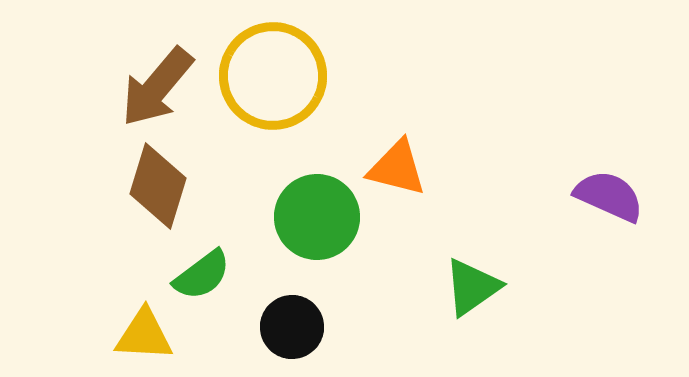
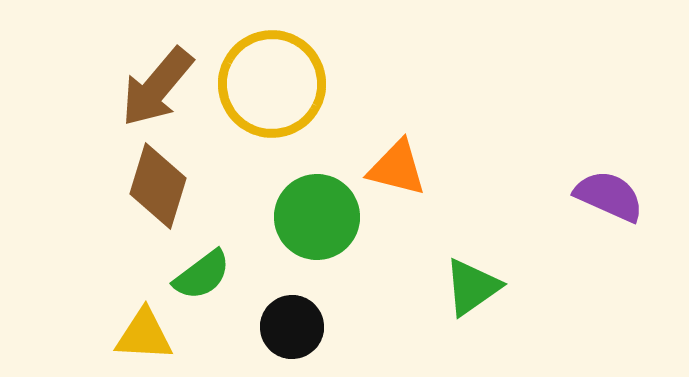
yellow circle: moved 1 px left, 8 px down
